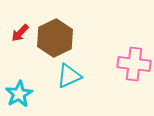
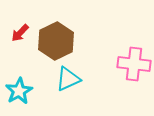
brown hexagon: moved 1 px right, 3 px down
cyan triangle: moved 1 px left, 3 px down
cyan star: moved 3 px up
